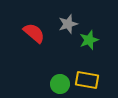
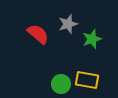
red semicircle: moved 4 px right, 1 px down
green star: moved 3 px right, 1 px up
green circle: moved 1 px right
